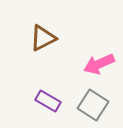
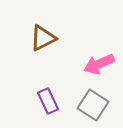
purple rectangle: rotated 35 degrees clockwise
